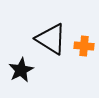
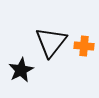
black triangle: moved 3 px down; rotated 36 degrees clockwise
